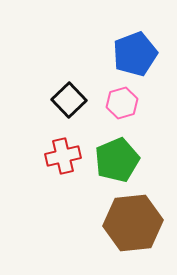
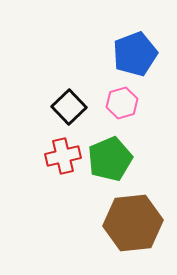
black square: moved 7 px down
green pentagon: moved 7 px left, 1 px up
